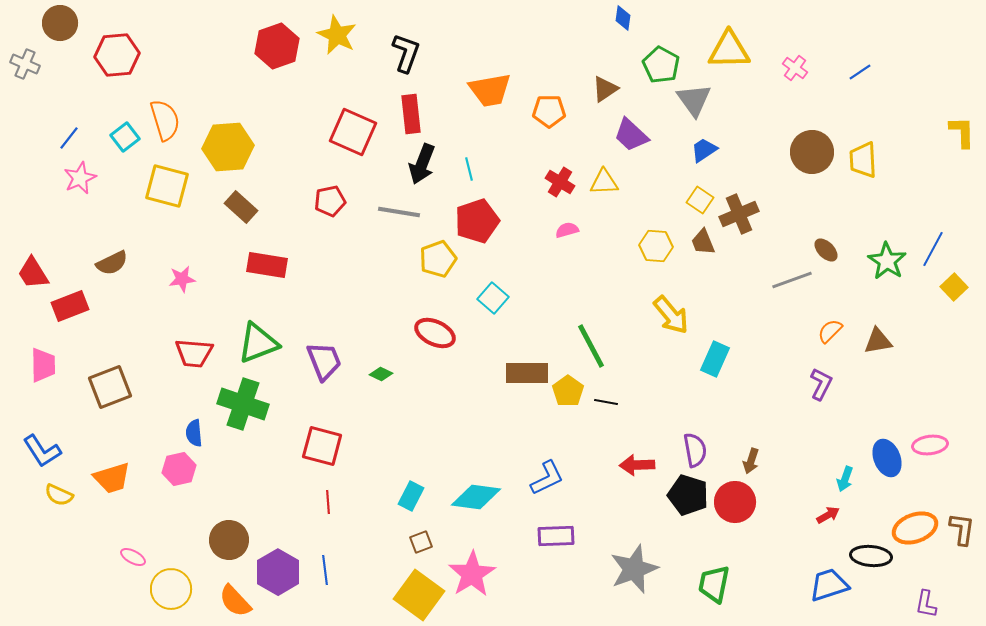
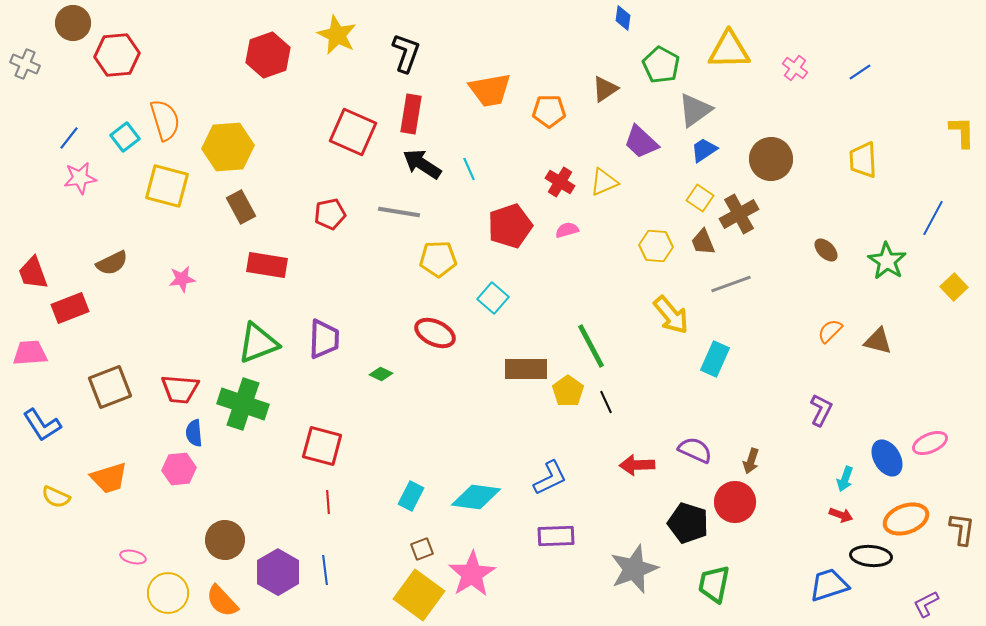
brown circle at (60, 23): moved 13 px right
red hexagon at (277, 46): moved 9 px left, 9 px down
gray triangle at (694, 100): moved 1 px right, 10 px down; rotated 30 degrees clockwise
red rectangle at (411, 114): rotated 15 degrees clockwise
purple trapezoid at (631, 135): moved 10 px right, 7 px down
brown circle at (812, 152): moved 41 px left, 7 px down
black arrow at (422, 164): rotated 102 degrees clockwise
cyan line at (469, 169): rotated 10 degrees counterclockwise
pink star at (80, 178): rotated 16 degrees clockwise
yellow triangle at (604, 182): rotated 20 degrees counterclockwise
yellow square at (700, 200): moved 2 px up
red pentagon at (330, 201): moved 13 px down
brown rectangle at (241, 207): rotated 20 degrees clockwise
brown cross at (739, 214): rotated 6 degrees counterclockwise
red pentagon at (477, 221): moved 33 px right, 5 px down
blue line at (933, 249): moved 31 px up
yellow pentagon at (438, 259): rotated 18 degrees clockwise
red trapezoid at (33, 273): rotated 12 degrees clockwise
gray line at (792, 280): moved 61 px left, 4 px down
red rectangle at (70, 306): moved 2 px down
brown triangle at (878, 341): rotated 24 degrees clockwise
red trapezoid at (194, 353): moved 14 px left, 36 px down
purple trapezoid at (324, 361): moved 22 px up; rotated 24 degrees clockwise
pink trapezoid at (43, 365): moved 13 px left, 12 px up; rotated 93 degrees counterclockwise
brown rectangle at (527, 373): moved 1 px left, 4 px up
purple L-shape at (821, 384): moved 26 px down
black line at (606, 402): rotated 55 degrees clockwise
pink ellipse at (930, 445): moved 2 px up; rotated 16 degrees counterclockwise
purple semicircle at (695, 450): rotated 56 degrees counterclockwise
blue L-shape at (42, 451): moved 26 px up
blue ellipse at (887, 458): rotated 9 degrees counterclockwise
pink hexagon at (179, 469): rotated 8 degrees clockwise
orange trapezoid at (112, 478): moved 3 px left
blue L-shape at (547, 478): moved 3 px right
yellow semicircle at (59, 495): moved 3 px left, 2 px down
black pentagon at (688, 495): moved 28 px down
red arrow at (828, 515): moved 13 px right; rotated 50 degrees clockwise
orange ellipse at (915, 528): moved 9 px left, 9 px up
brown circle at (229, 540): moved 4 px left
brown square at (421, 542): moved 1 px right, 7 px down
pink ellipse at (133, 557): rotated 15 degrees counterclockwise
yellow circle at (171, 589): moved 3 px left, 4 px down
orange semicircle at (235, 601): moved 13 px left
purple L-shape at (926, 604): rotated 52 degrees clockwise
